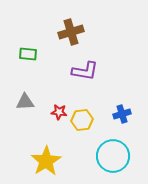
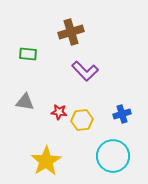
purple L-shape: rotated 36 degrees clockwise
gray triangle: rotated 12 degrees clockwise
